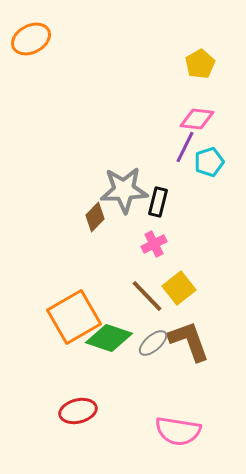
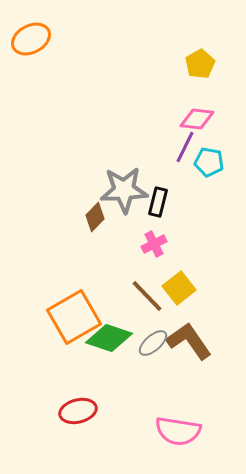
cyan pentagon: rotated 28 degrees clockwise
brown L-shape: rotated 15 degrees counterclockwise
